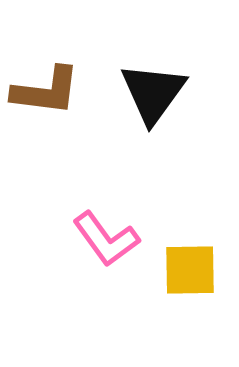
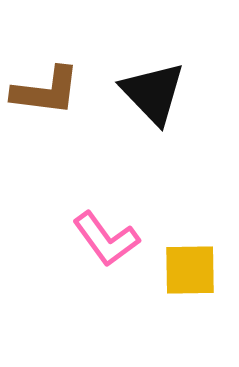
black triangle: rotated 20 degrees counterclockwise
